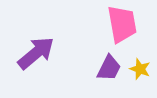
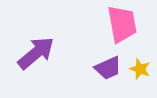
purple trapezoid: moved 1 px left; rotated 40 degrees clockwise
